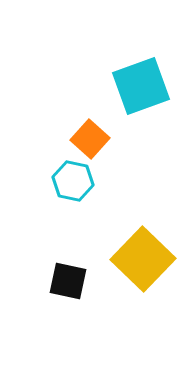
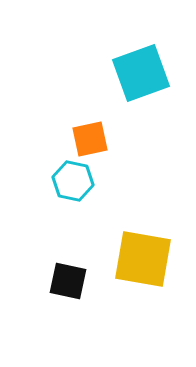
cyan square: moved 13 px up
orange square: rotated 36 degrees clockwise
yellow square: rotated 34 degrees counterclockwise
